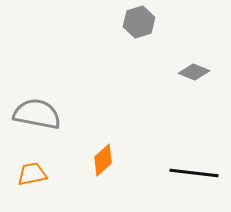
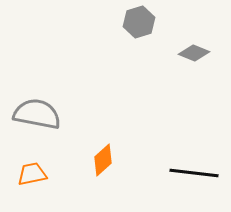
gray diamond: moved 19 px up
